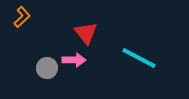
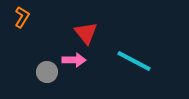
orange L-shape: rotated 15 degrees counterclockwise
cyan line: moved 5 px left, 3 px down
gray circle: moved 4 px down
